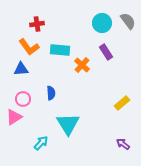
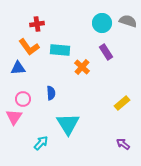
gray semicircle: rotated 36 degrees counterclockwise
orange cross: moved 2 px down
blue triangle: moved 3 px left, 1 px up
pink triangle: rotated 24 degrees counterclockwise
